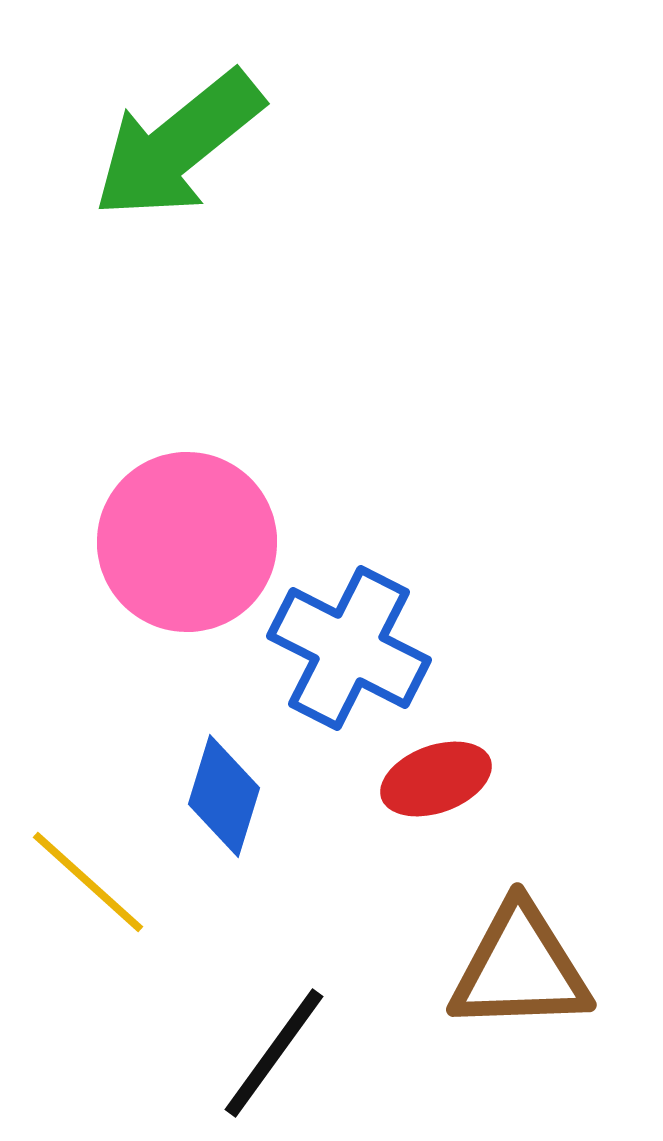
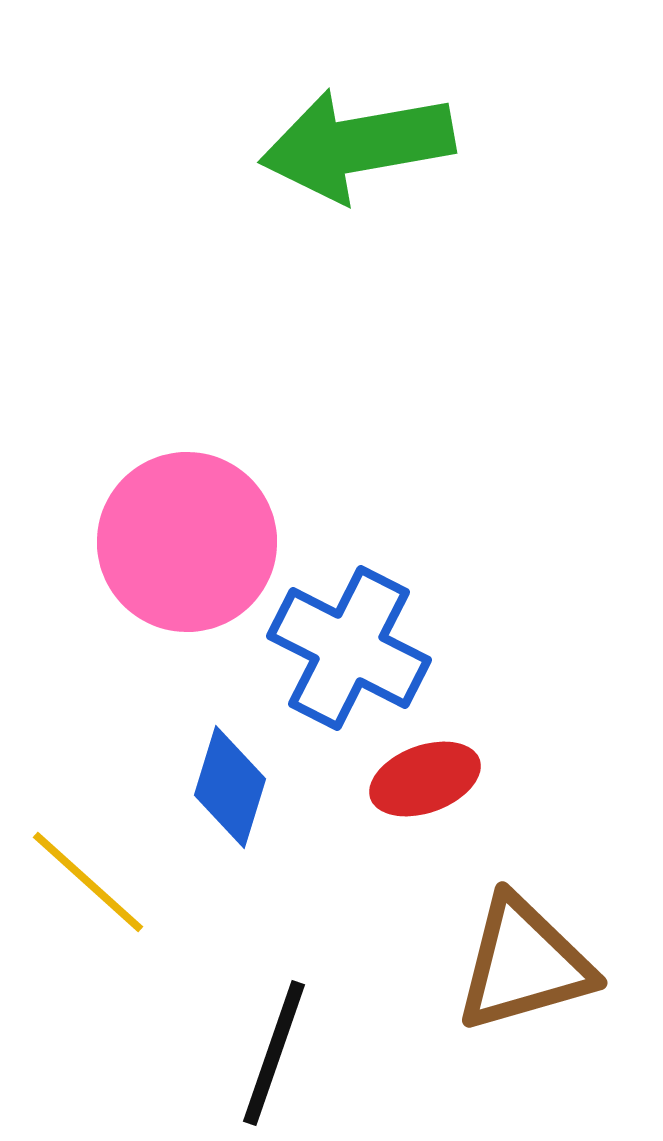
green arrow: moved 179 px right; rotated 29 degrees clockwise
red ellipse: moved 11 px left
blue diamond: moved 6 px right, 9 px up
brown triangle: moved 4 px right, 4 px up; rotated 14 degrees counterclockwise
black line: rotated 17 degrees counterclockwise
